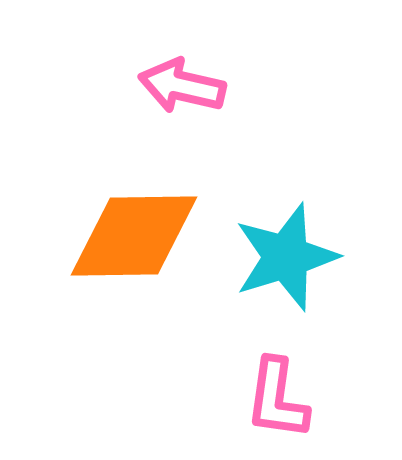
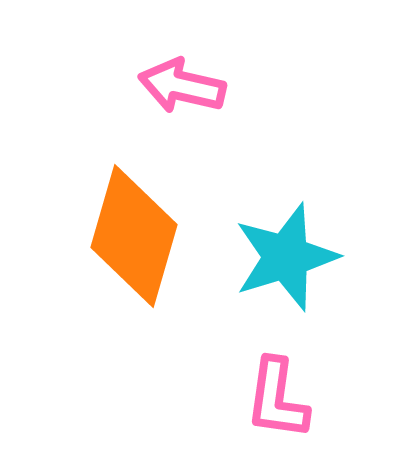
orange diamond: rotated 73 degrees counterclockwise
